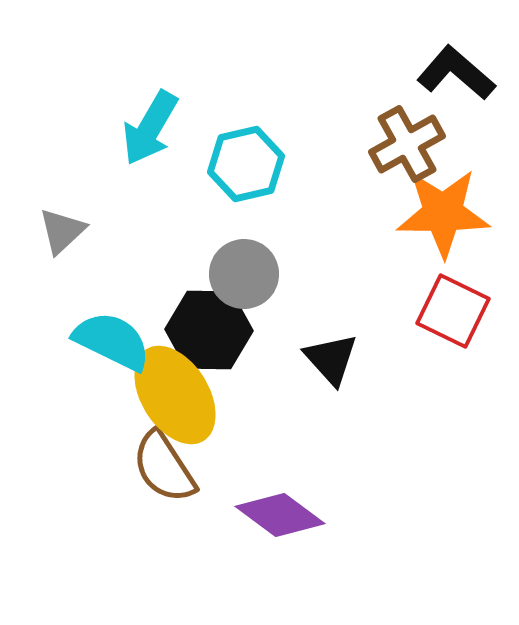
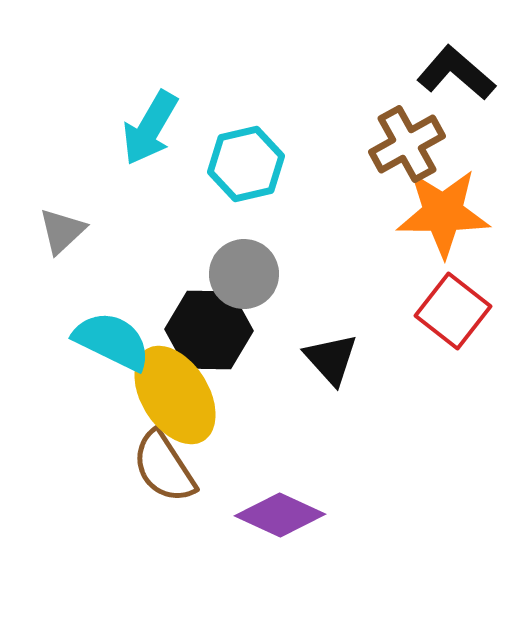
red square: rotated 12 degrees clockwise
purple diamond: rotated 12 degrees counterclockwise
